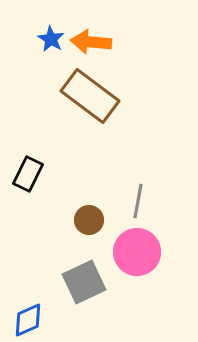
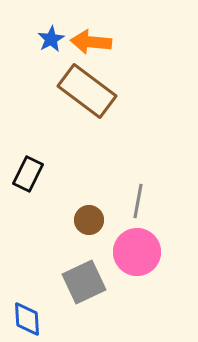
blue star: rotated 12 degrees clockwise
brown rectangle: moved 3 px left, 5 px up
blue diamond: moved 1 px left, 1 px up; rotated 69 degrees counterclockwise
